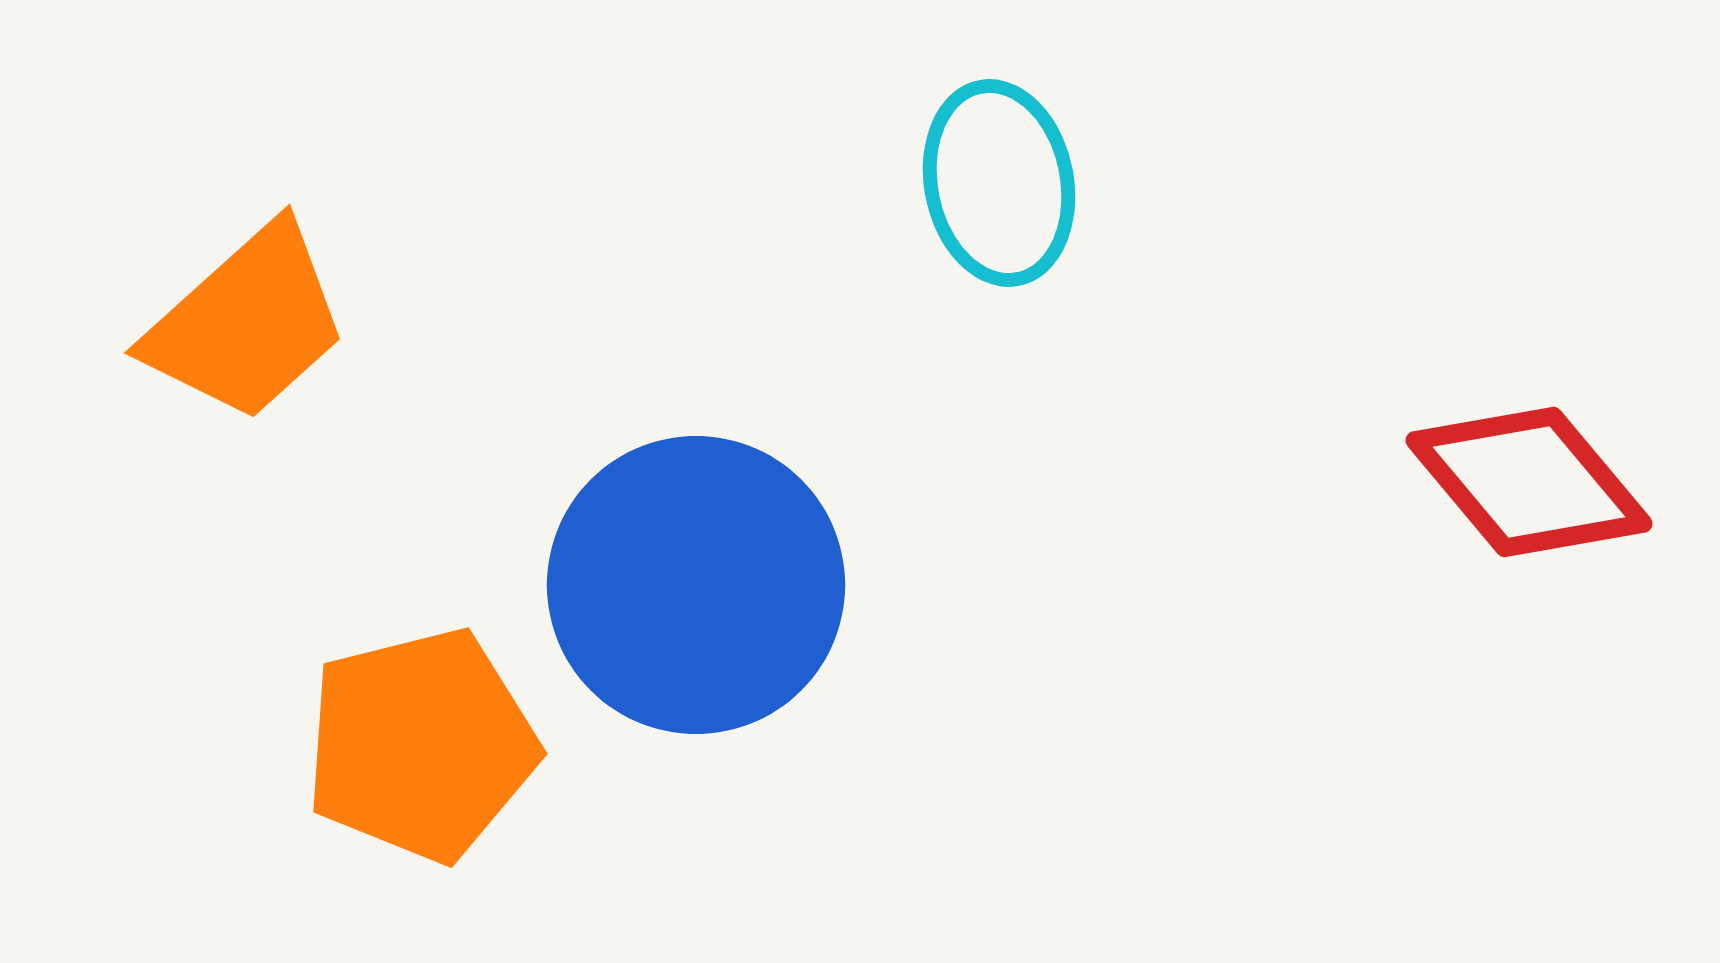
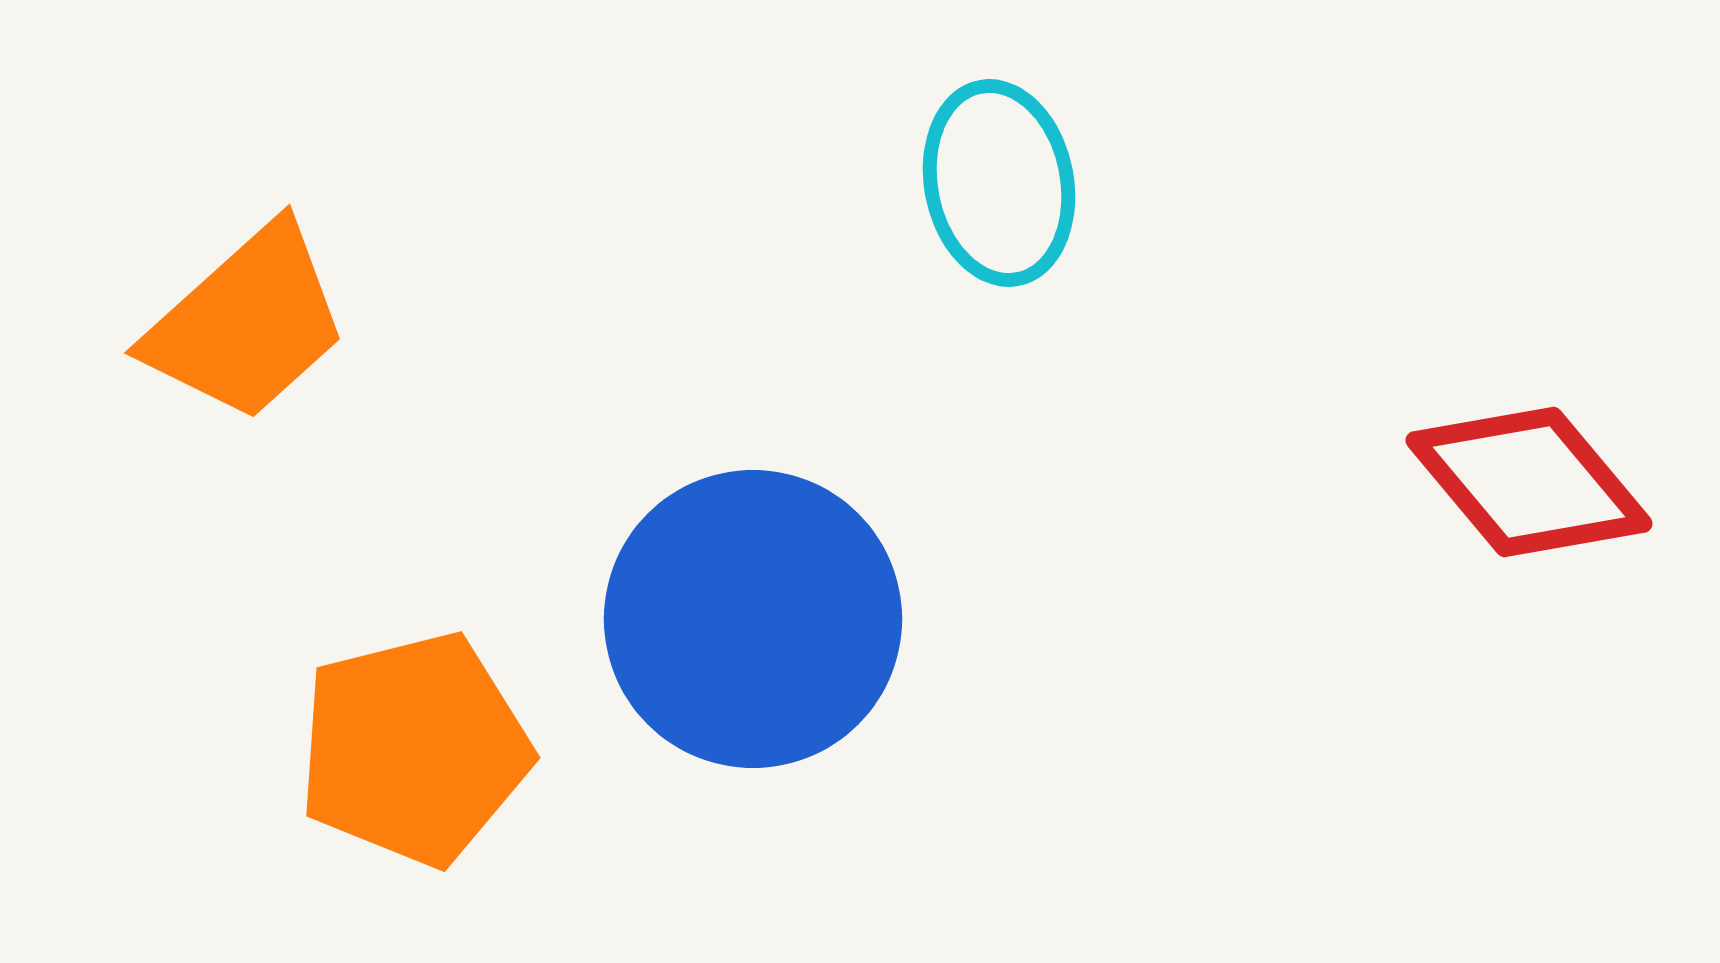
blue circle: moved 57 px right, 34 px down
orange pentagon: moved 7 px left, 4 px down
